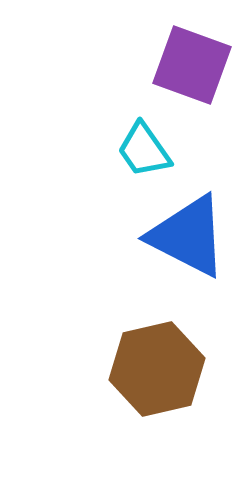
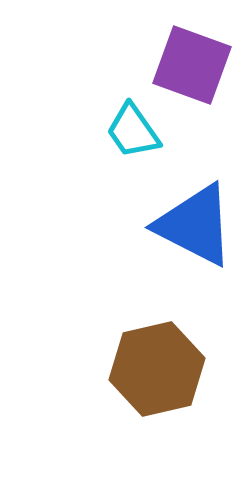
cyan trapezoid: moved 11 px left, 19 px up
blue triangle: moved 7 px right, 11 px up
